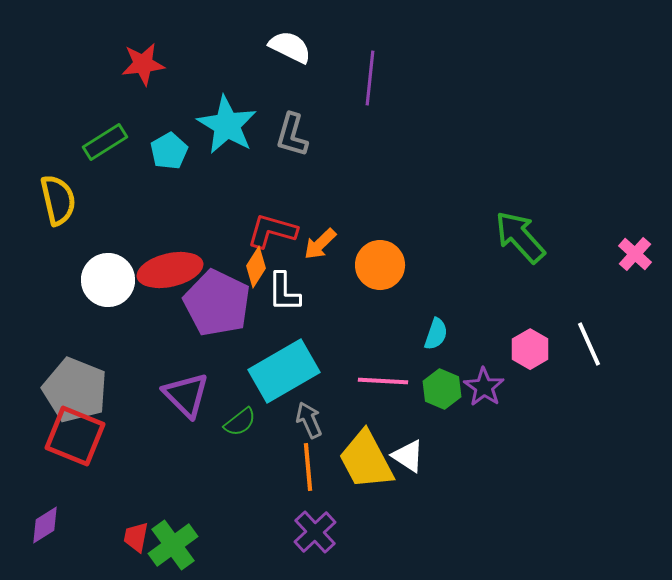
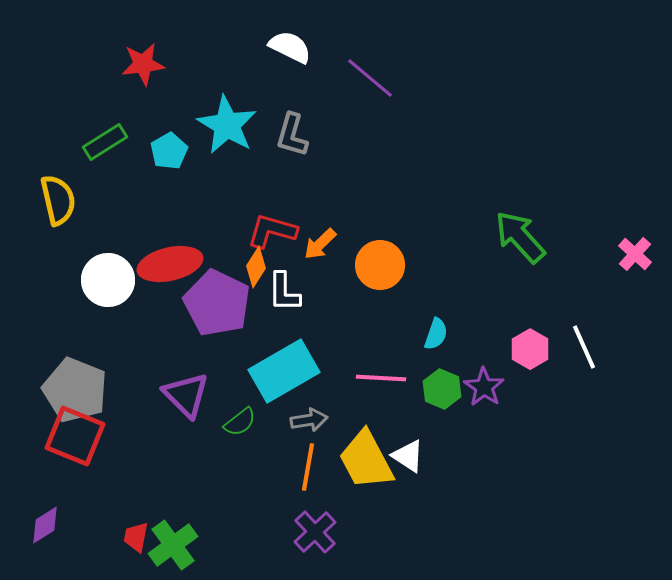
purple line: rotated 56 degrees counterclockwise
red ellipse: moved 6 px up
white line: moved 5 px left, 3 px down
pink line: moved 2 px left, 3 px up
gray arrow: rotated 105 degrees clockwise
orange line: rotated 15 degrees clockwise
